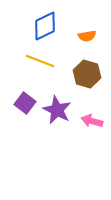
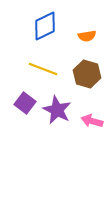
yellow line: moved 3 px right, 8 px down
